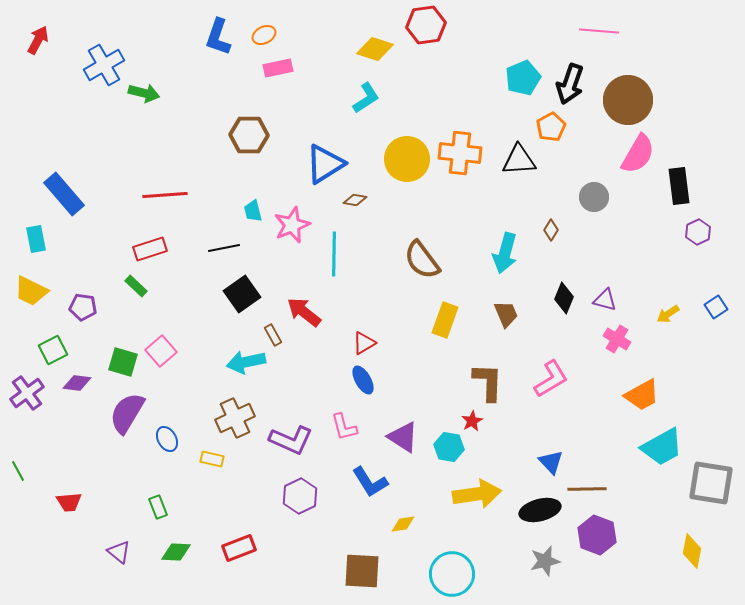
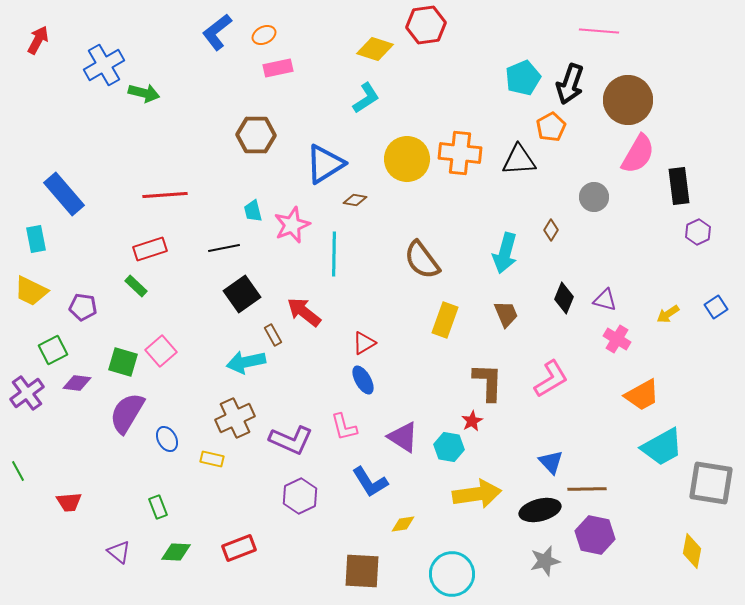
blue L-shape at (218, 37): moved 1 px left, 5 px up; rotated 33 degrees clockwise
brown hexagon at (249, 135): moved 7 px right
purple hexagon at (597, 535): moved 2 px left; rotated 9 degrees counterclockwise
